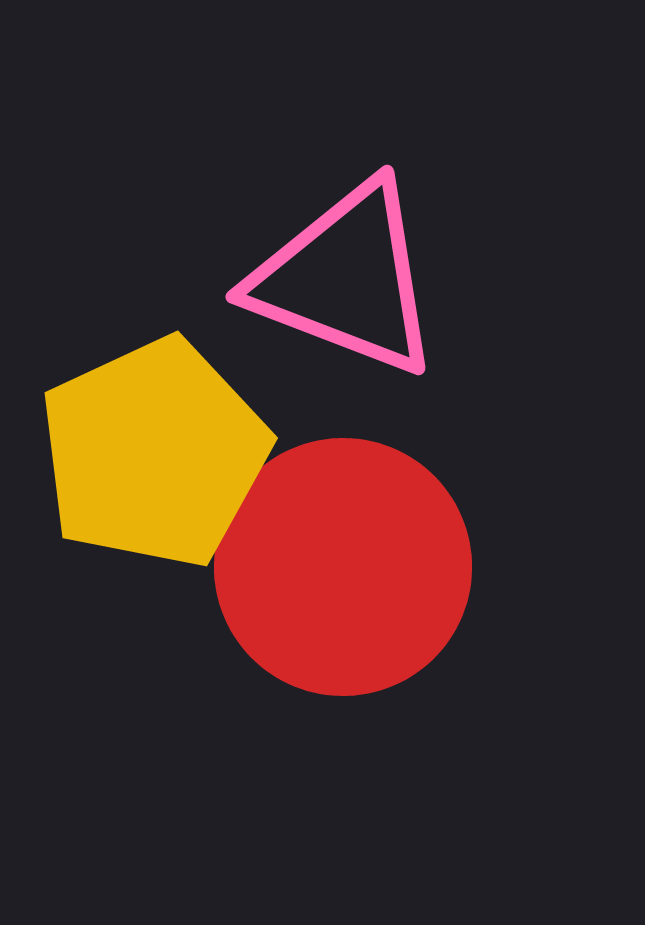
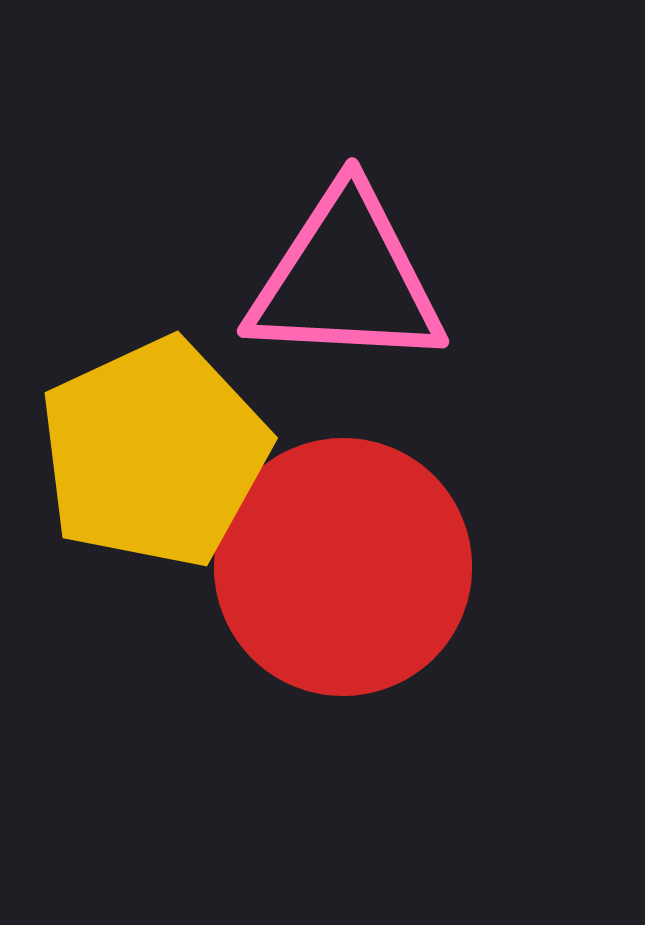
pink triangle: rotated 18 degrees counterclockwise
